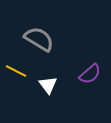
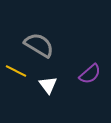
gray semicircle: moved 6 px down
